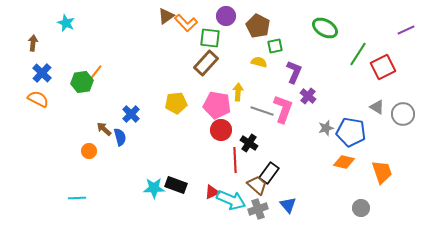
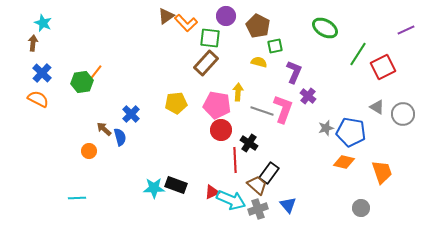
cyan star at (66, 23): moved 23 px left
